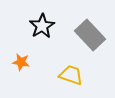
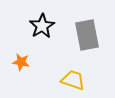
gray rectangle: moved 3 px left; rotated 32 degrees clockwise
yellow trapezoid: moved 2 px right, 5 px down
